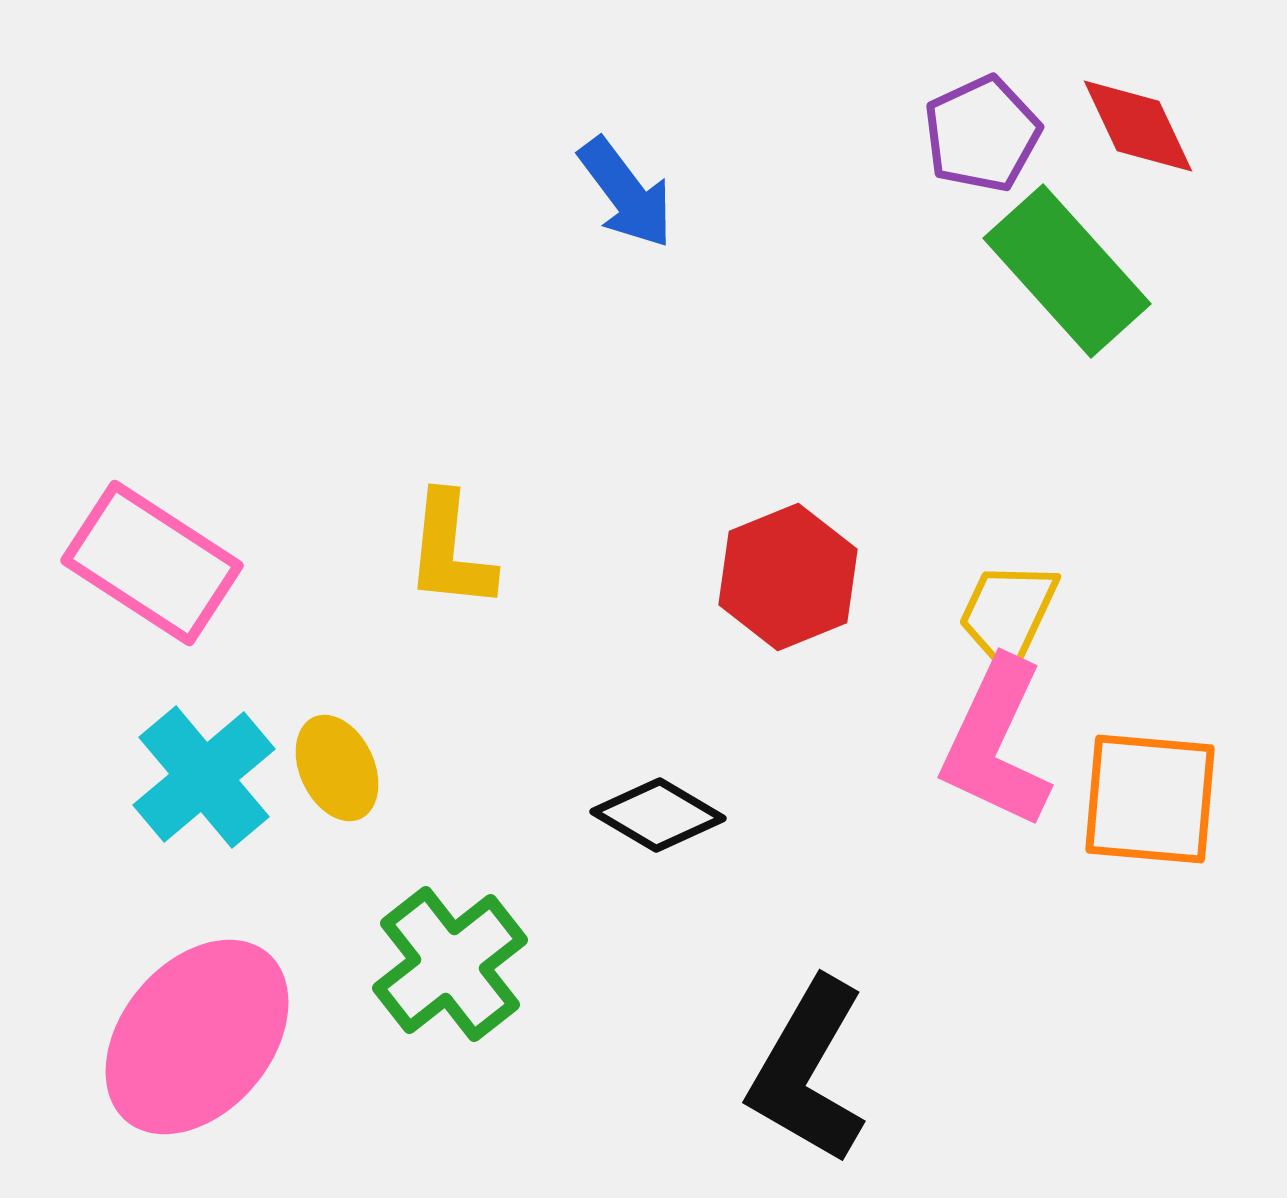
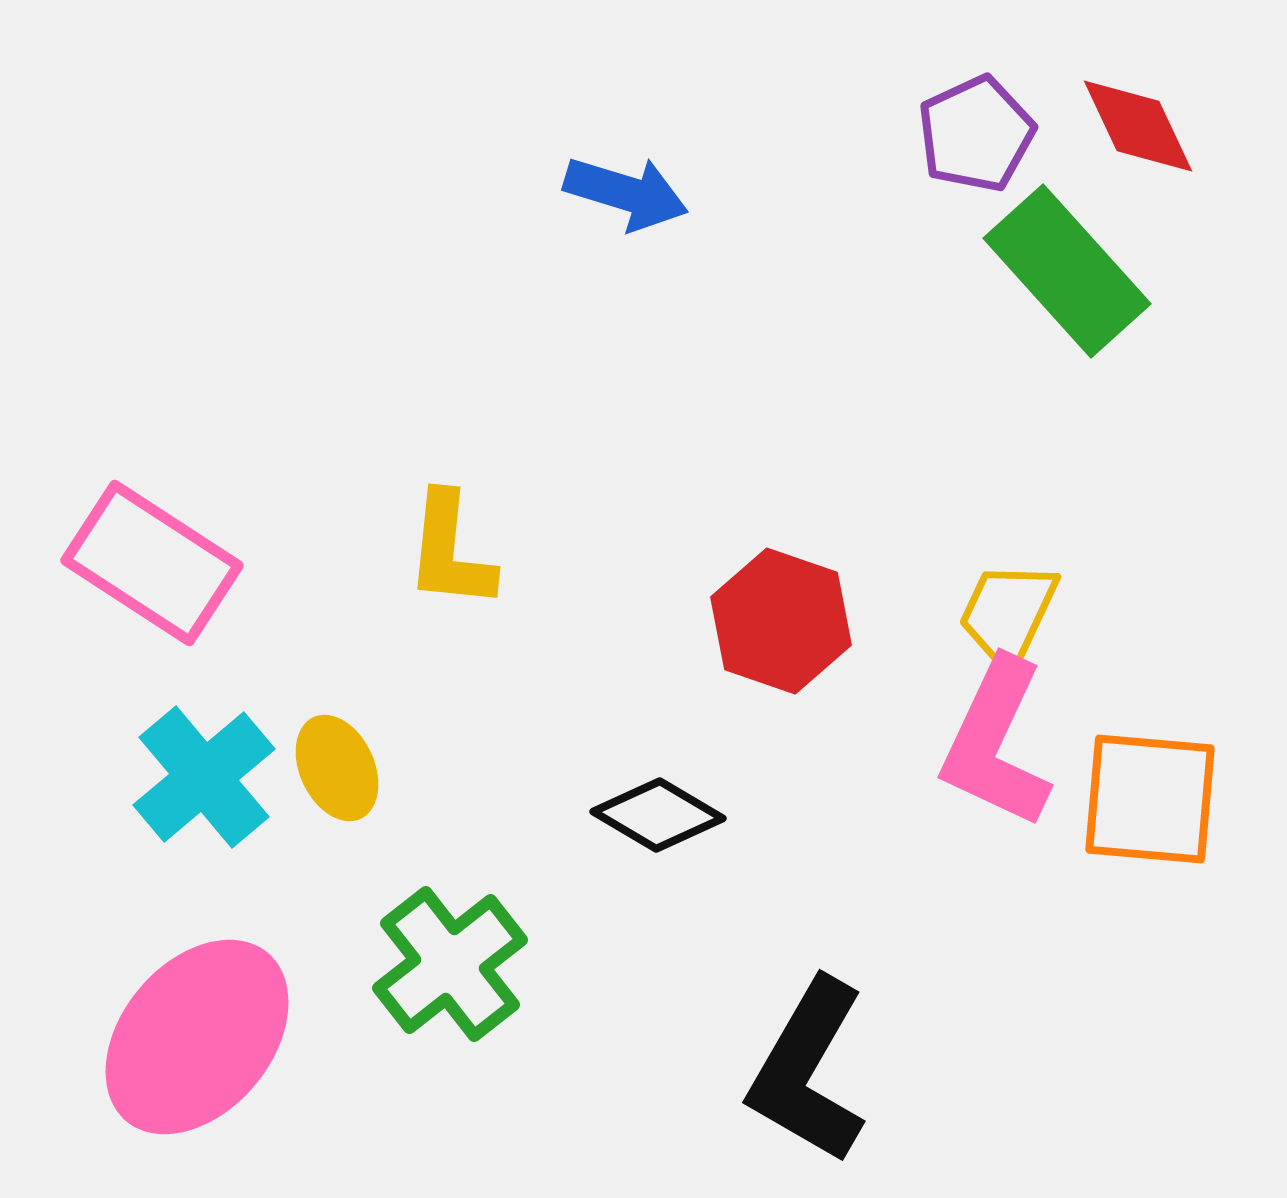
purple pentagon: moved 6 px left
blue arrow: rotated 36 degrees counterclockwise
red hexagon: moved 7 px left, 44 px down; rotated 19 degrees counterclockwise
